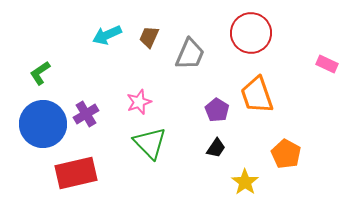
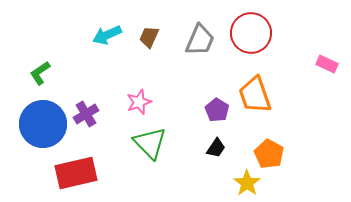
gray trapezoid: moved 10 px right, 14 px up
orange trapezoid: moved 2 px left
orange pentagon: moved 17 px left
yellow star: moved 2 px right, 1 px down
